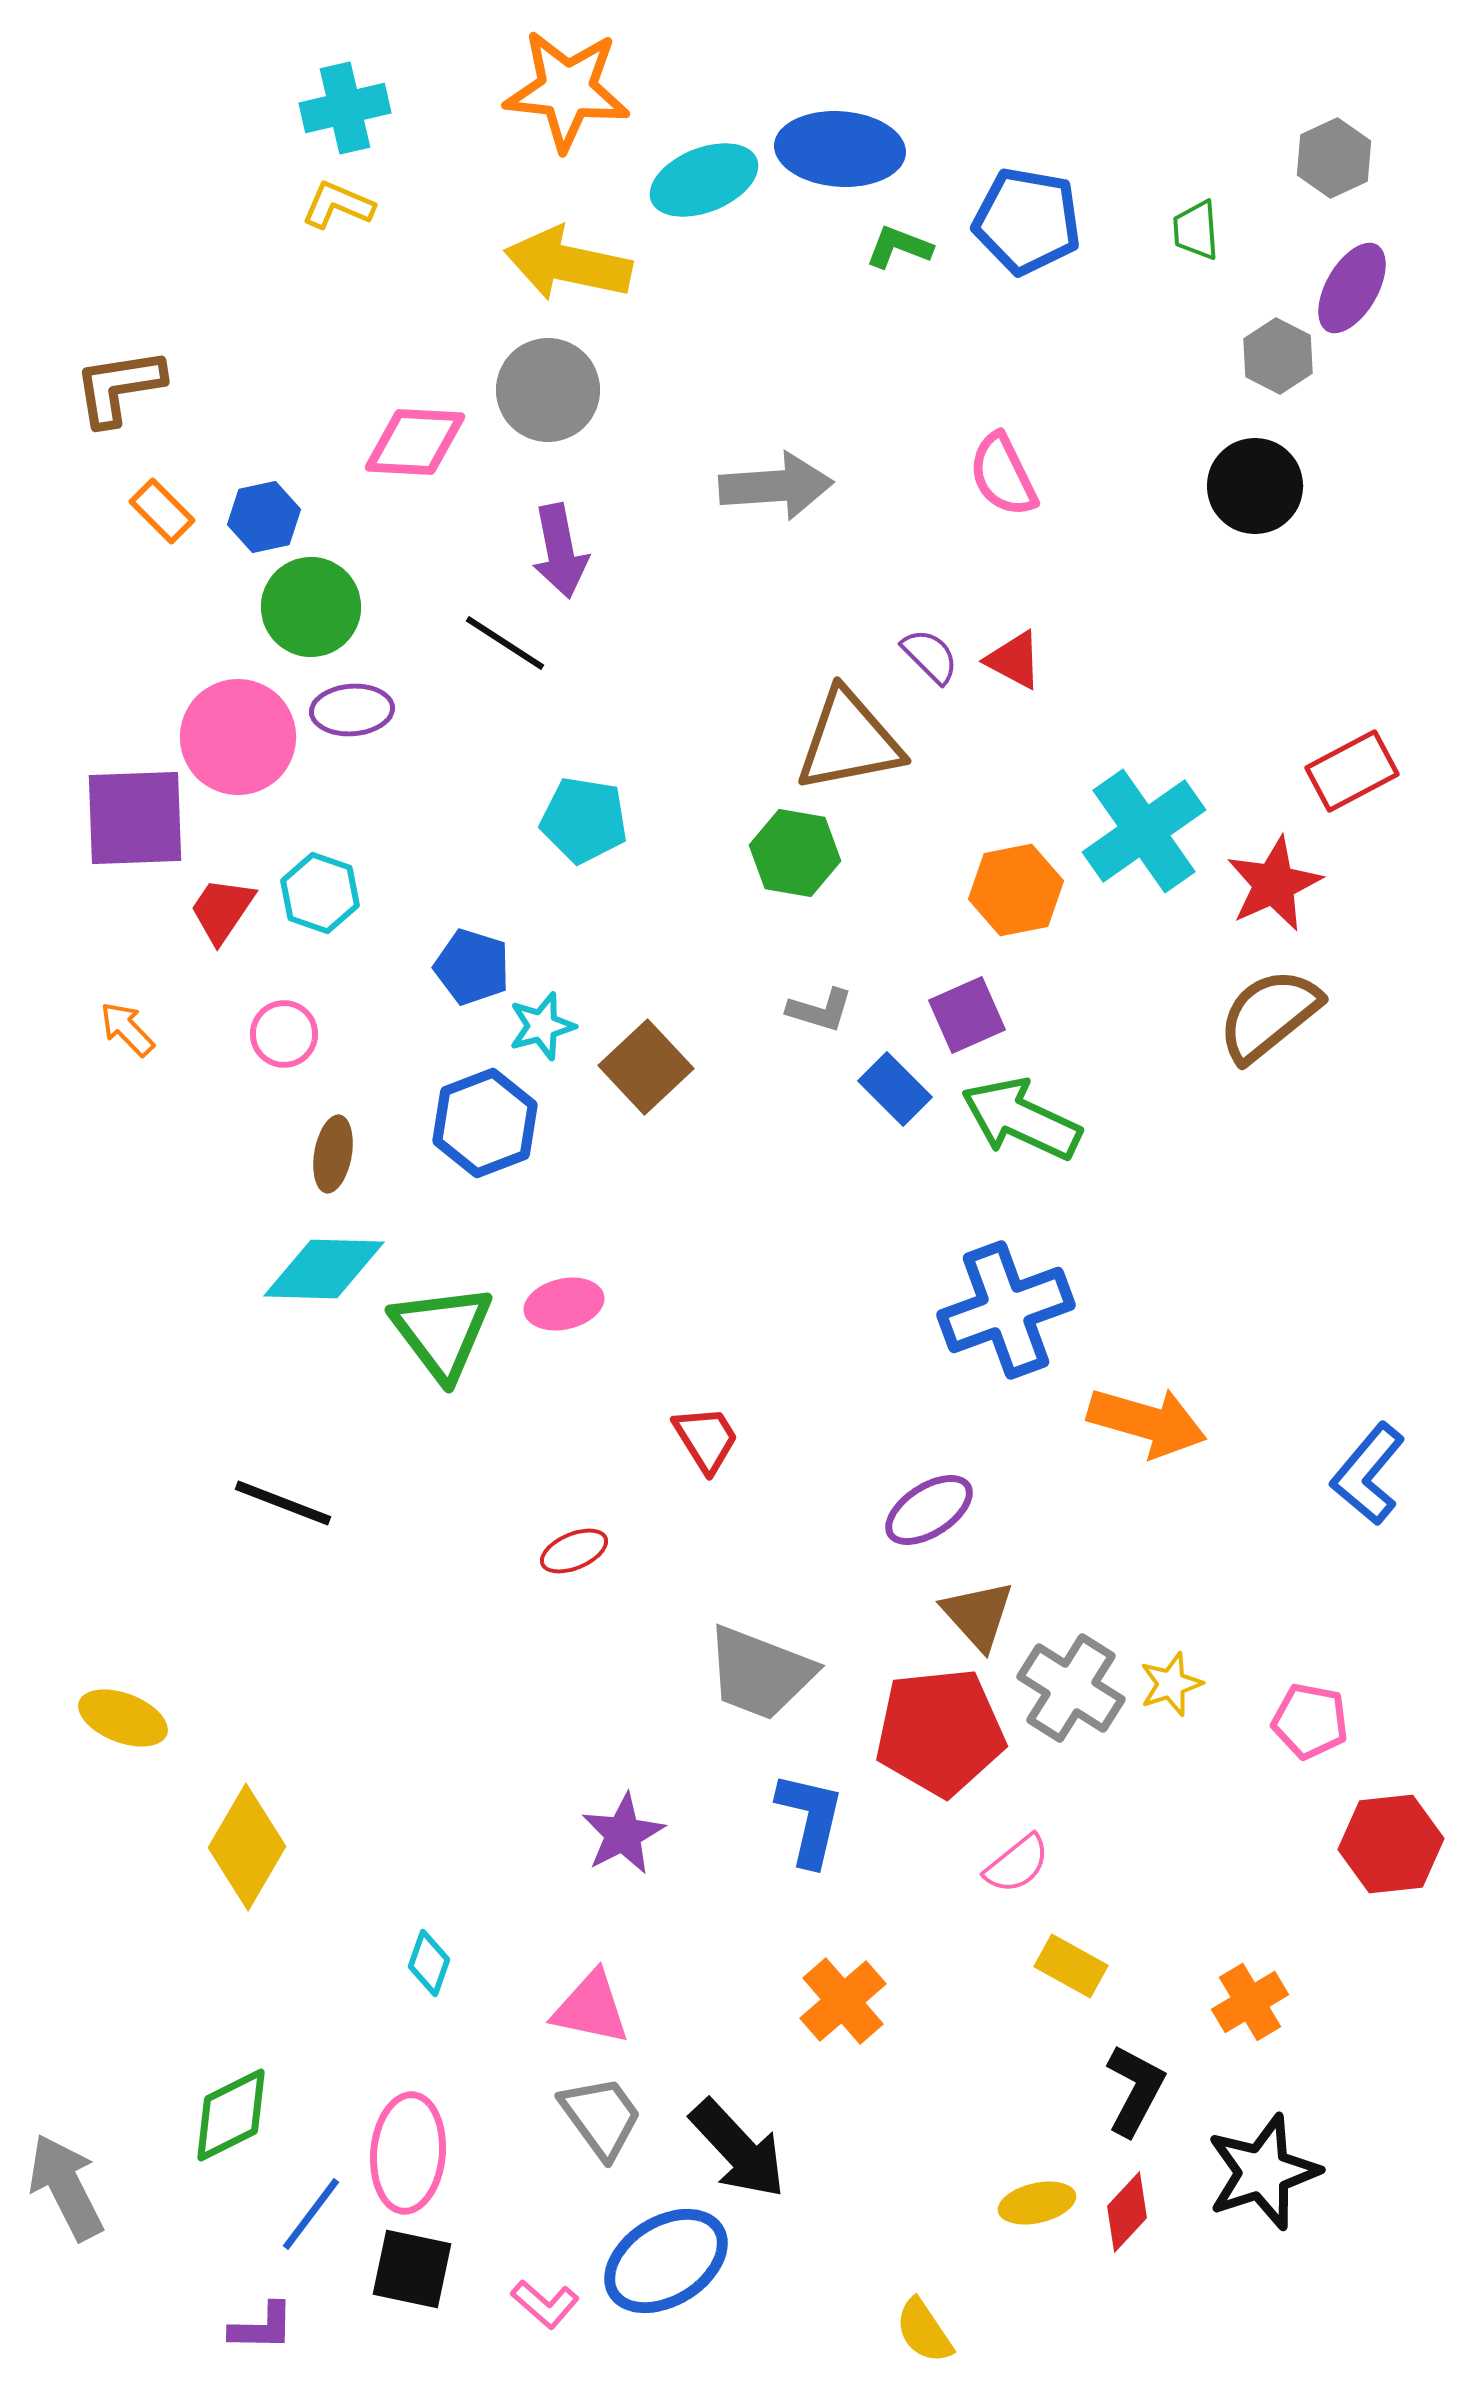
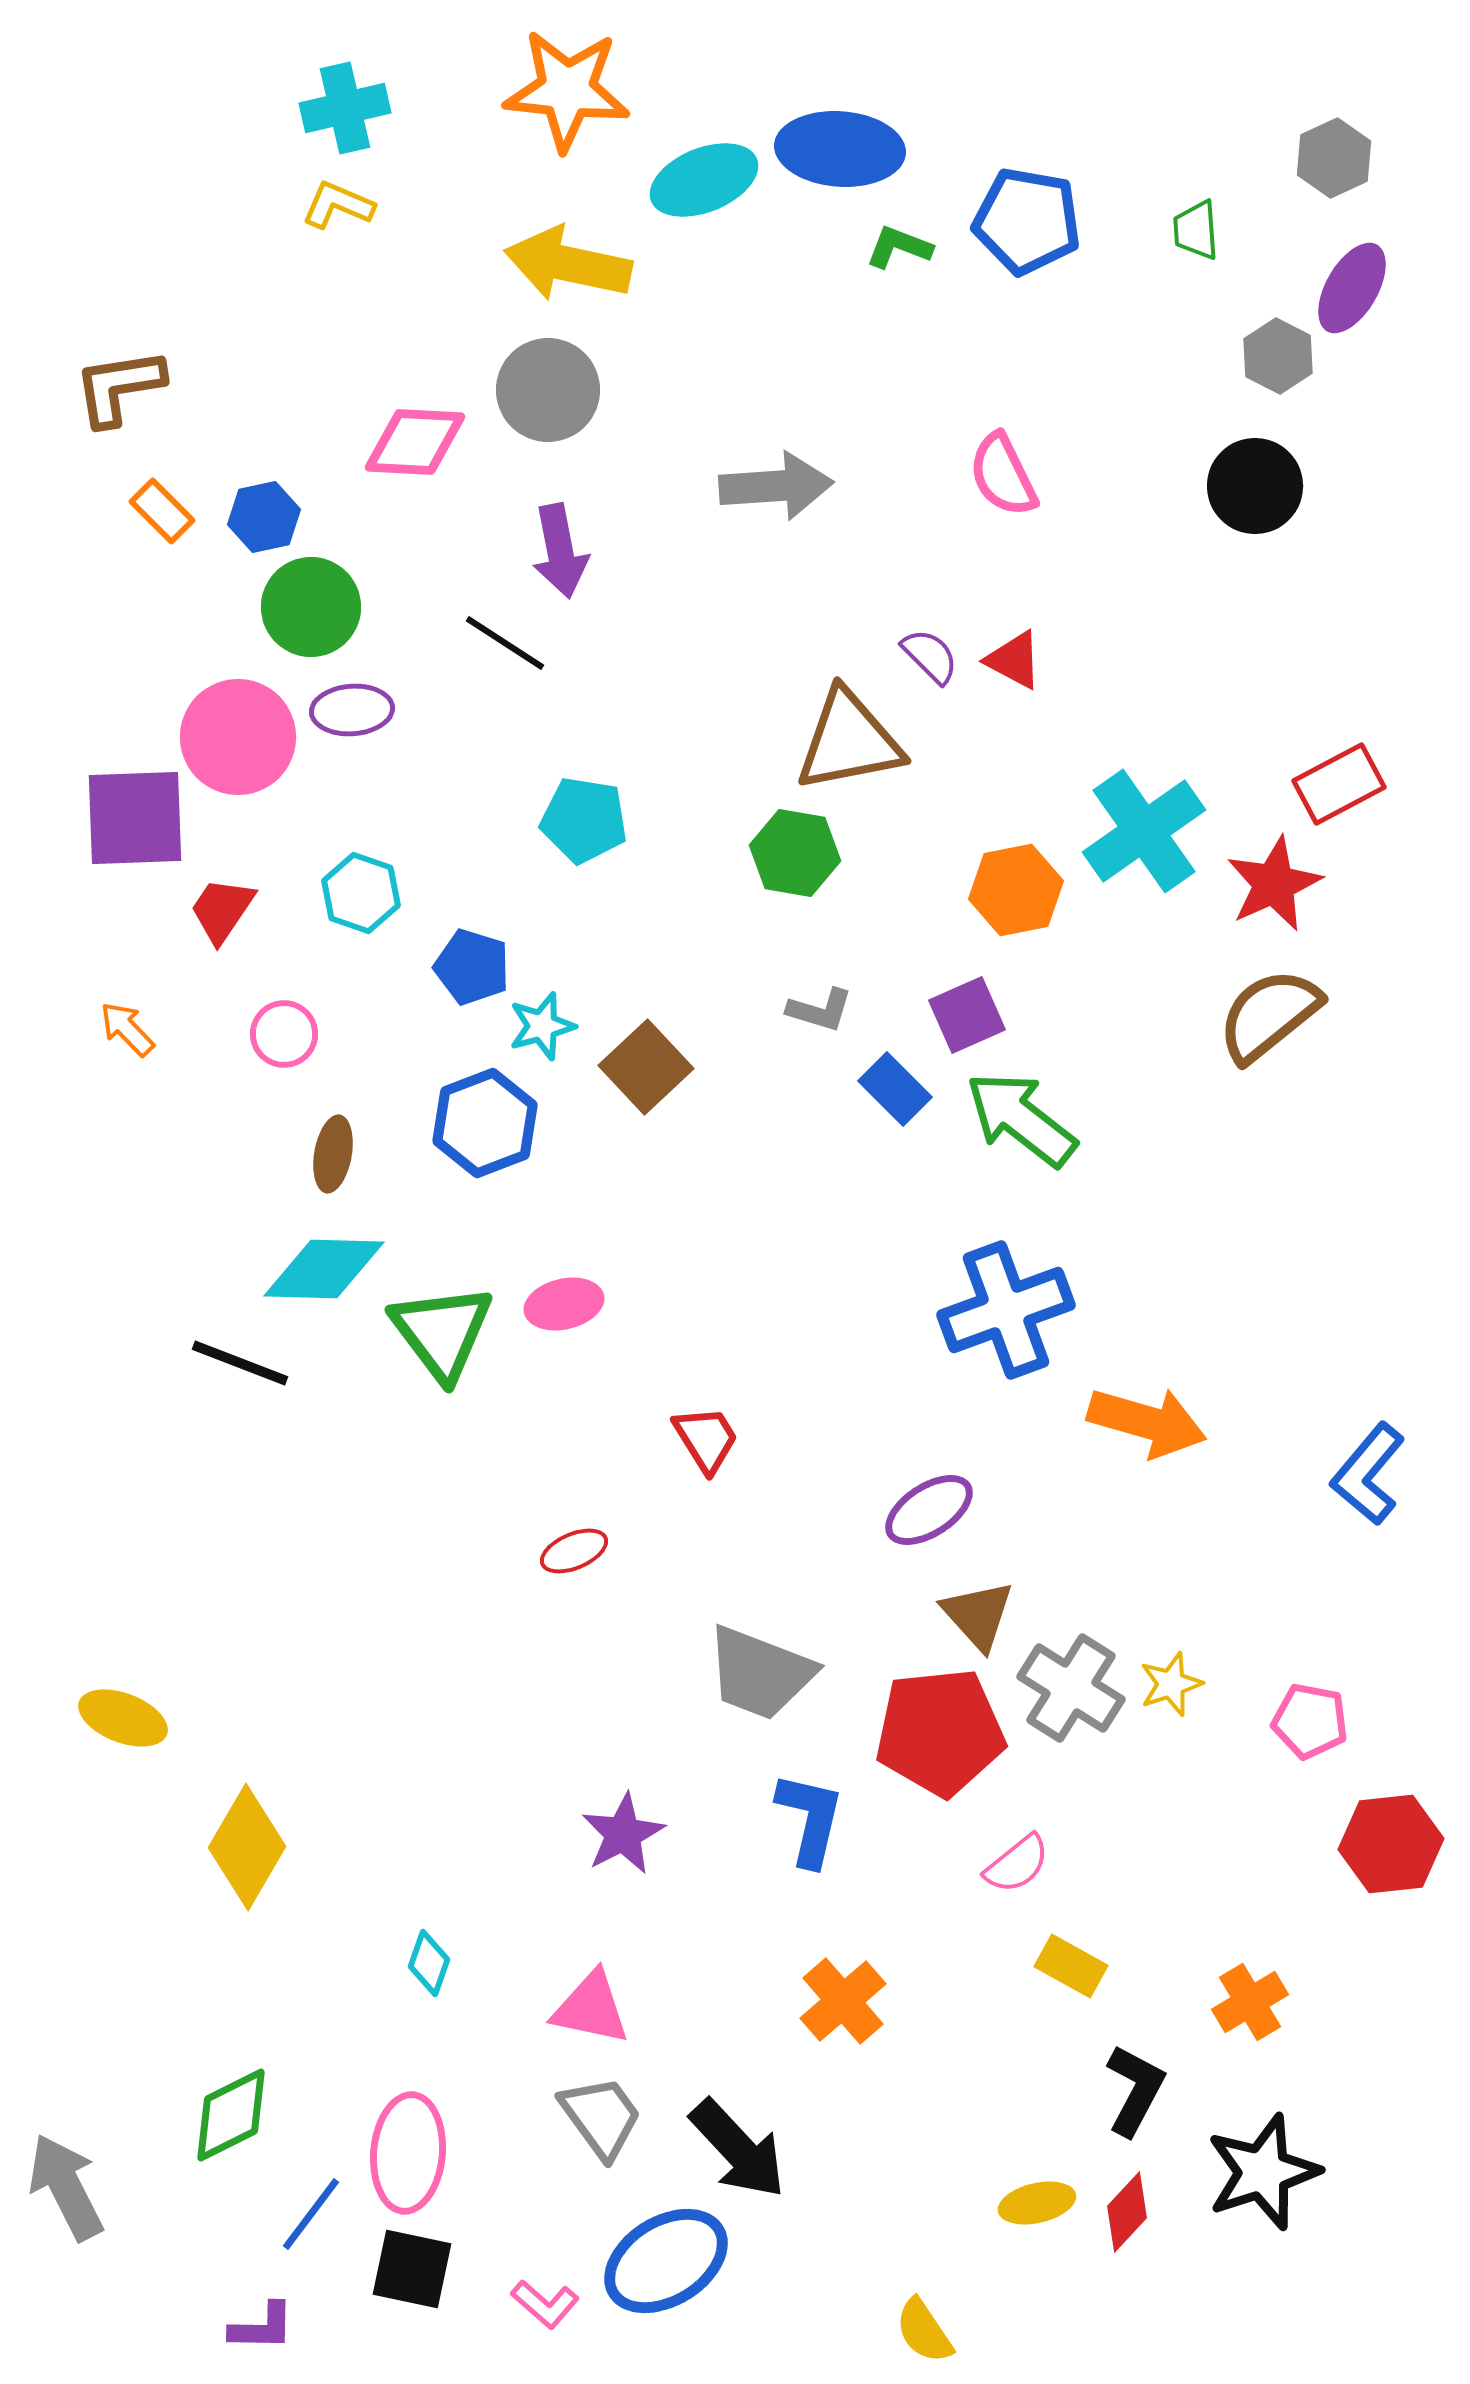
red rectangle at (1352, 771): moved 13 px left, 13 px down
cyan hexagon at (320, 893): moved 41 px right
green arrow at (1021, 1119): rotated 13 degrees clockwise
black line at (283, 1503): moved 43 px left, 140 px up
